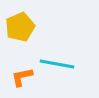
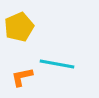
yellow pentagon: moved 1 px left
